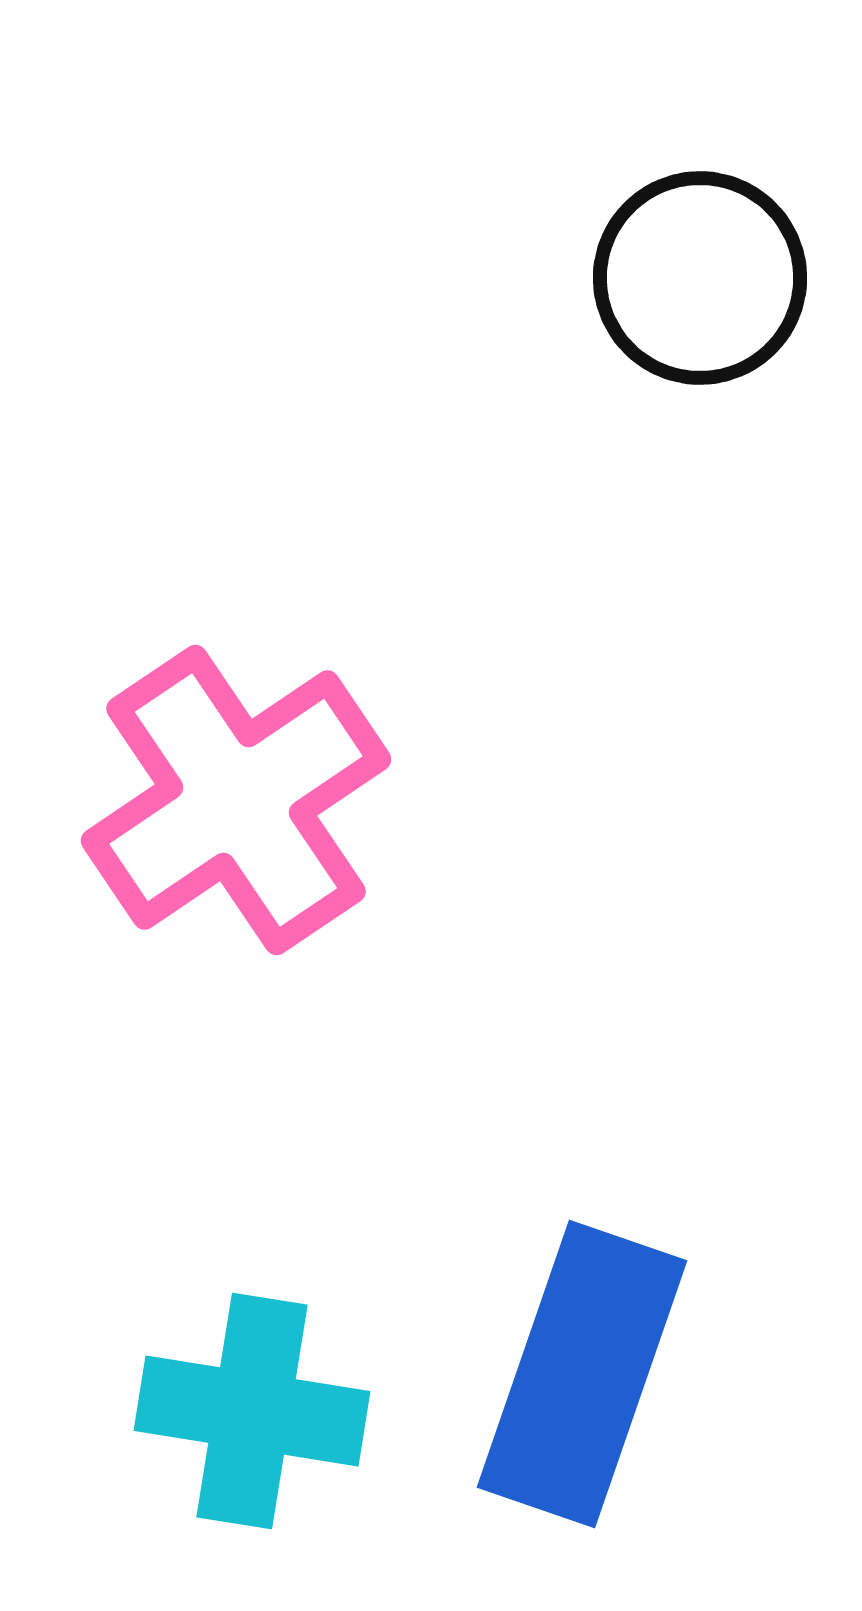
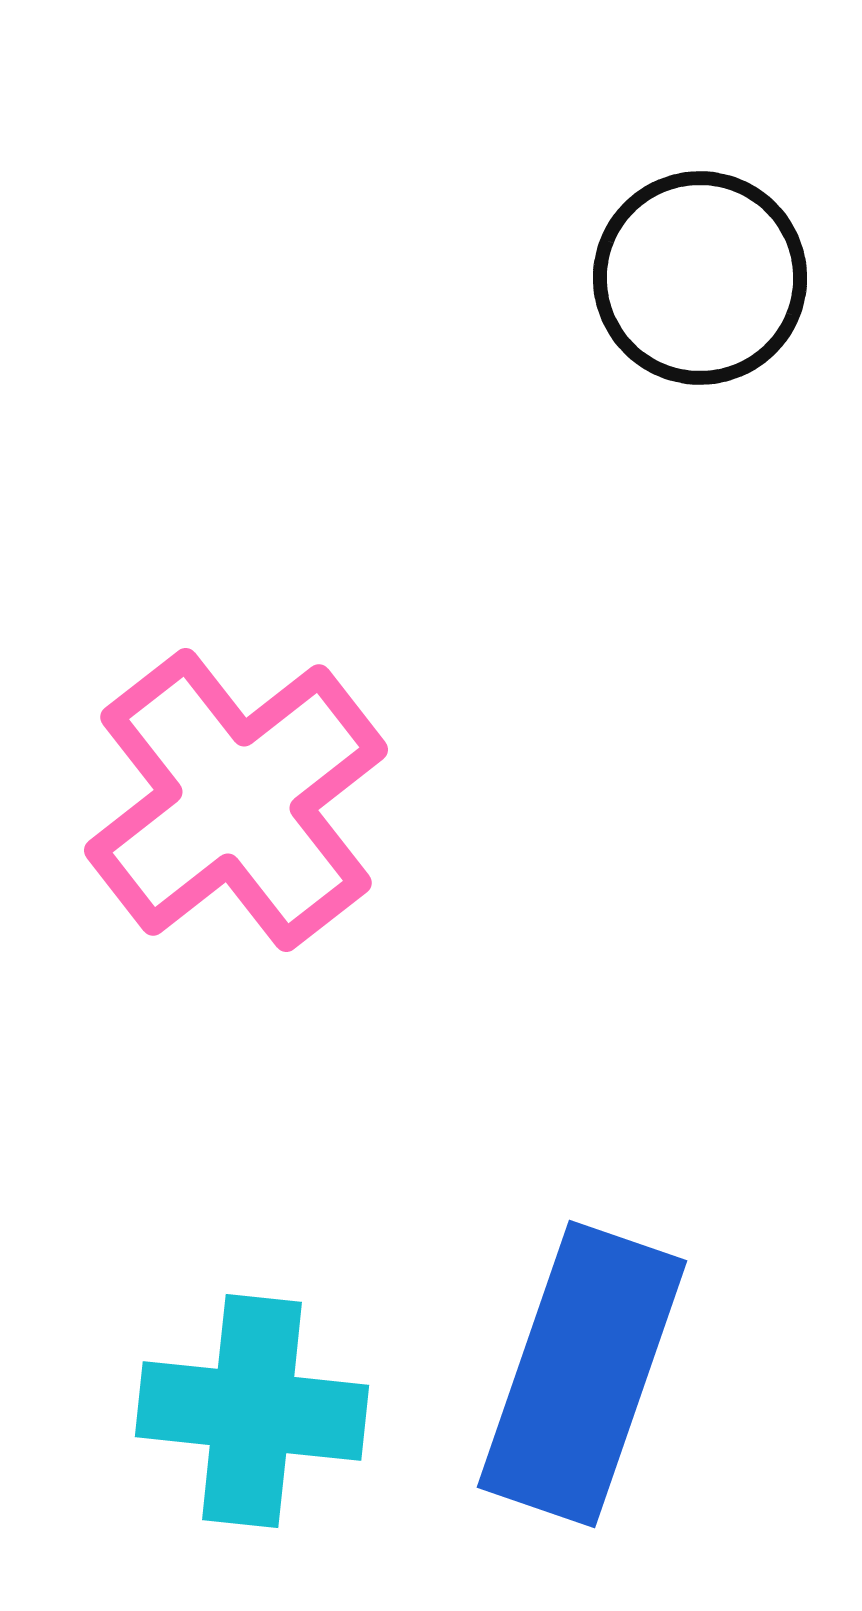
pink cross: rotated 4 degrees counterclockwise
cyan cross: rotated 3 degrees counterclockwise
